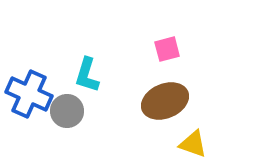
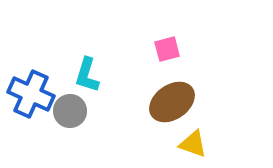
blue cross: moved 2 px right
brown ellipse: moved 7 px right, 1 px down; rotated 12 degrees counterclockwise
gray circle: moved 3 px right
